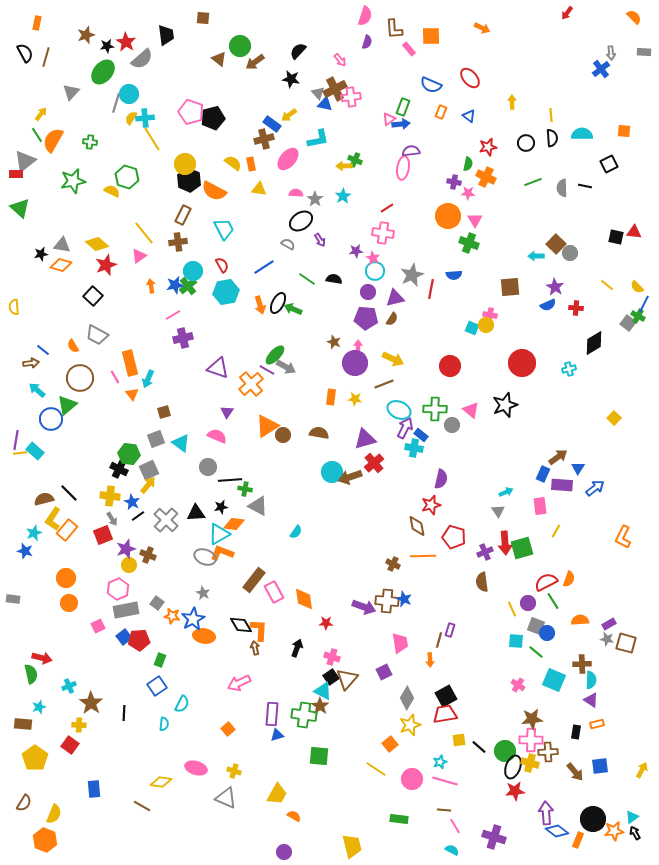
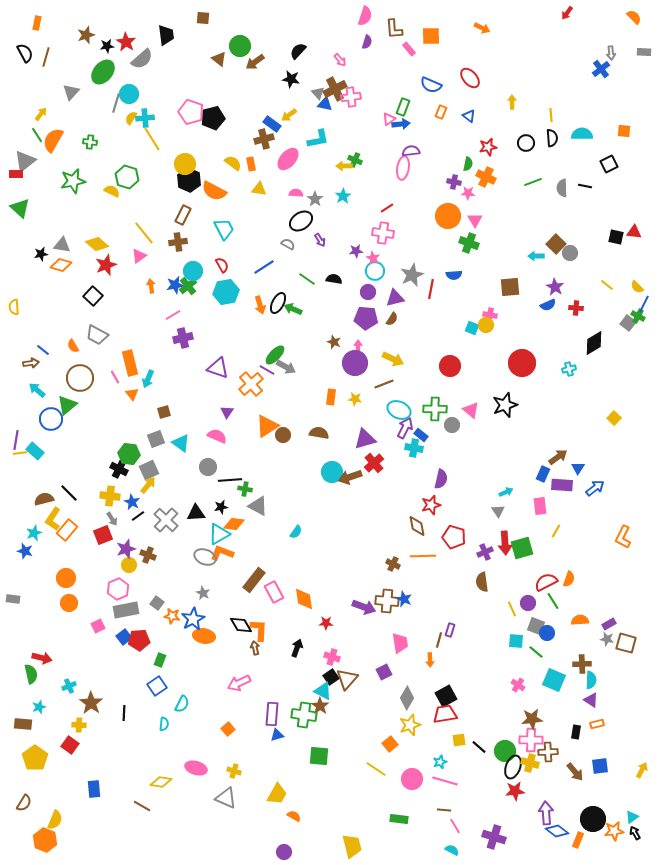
yellow semicircle at (54, 814): moved 1 px right, 6 px down
